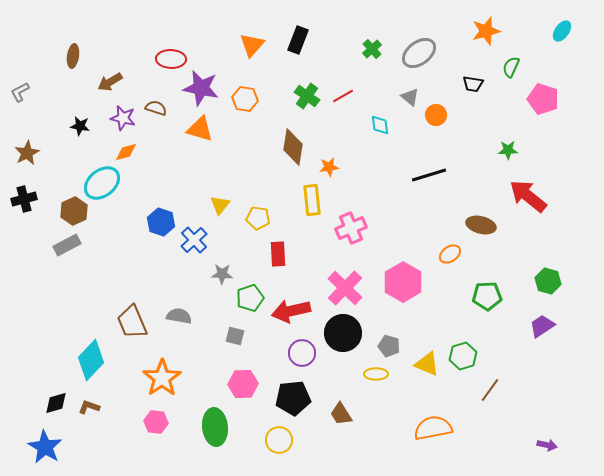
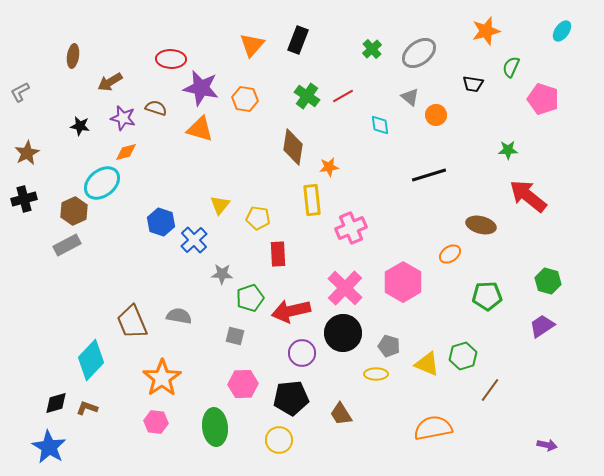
black pentagon at (293, 398): moved 2 px left
brown L-shape at (89, 407): moved 2 px left, 1 px down
blue star at (45, 447): moved 4 px right
